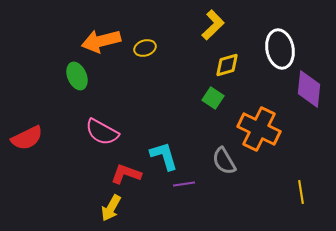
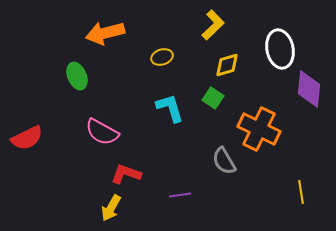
orange arrow: moved 4 px right, 8 px up
yellow ellipse: moved 17 px right, 9 px down
cyan L-shape: moved 6 px right, 48 px up
purple line: moved 4 px left, 11 px down
